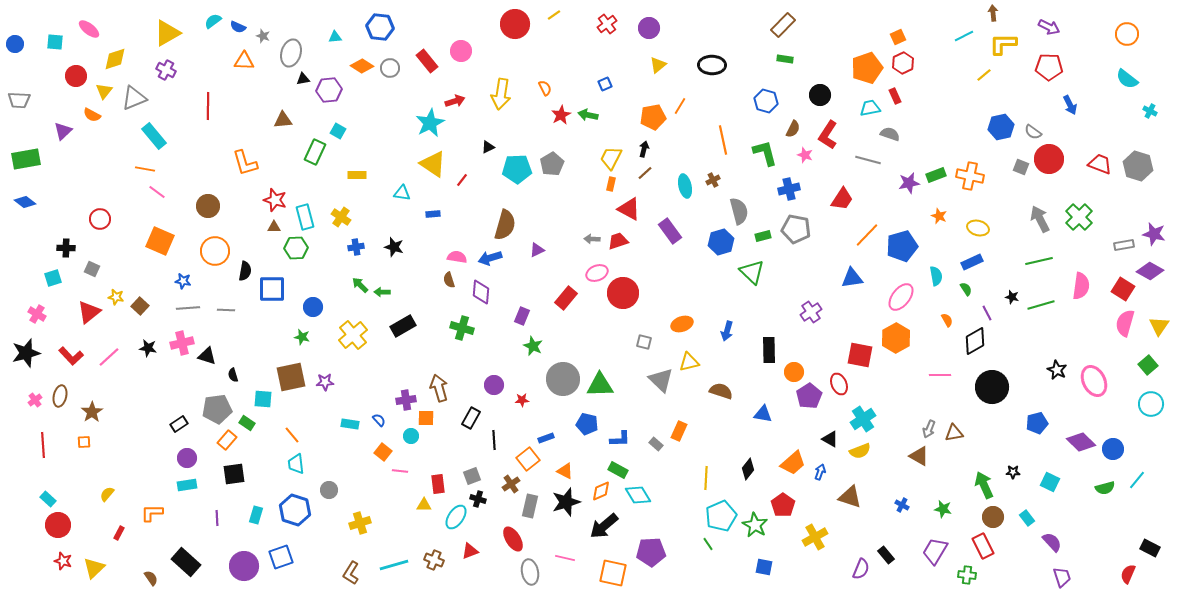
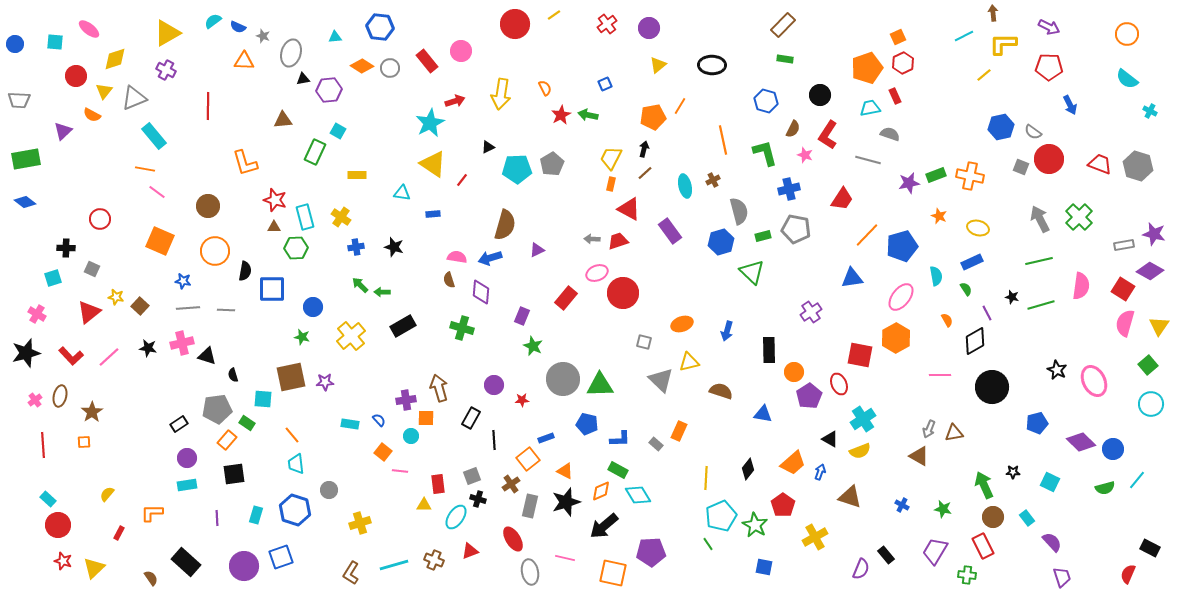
yellow cross at (353, 335): moved 2 px left, 1 px down
